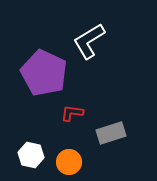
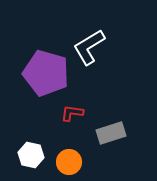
white L-shape: moved 6 px down
purple pentagon: moved 2 px right; rotated 9 degrees counterclockwise
